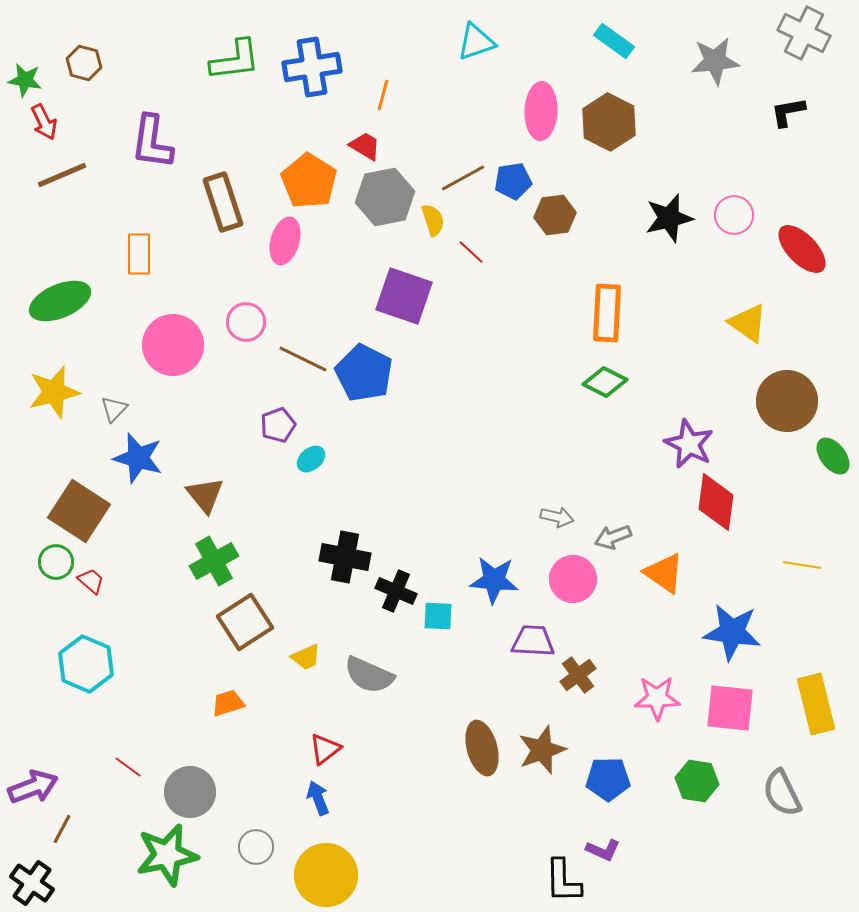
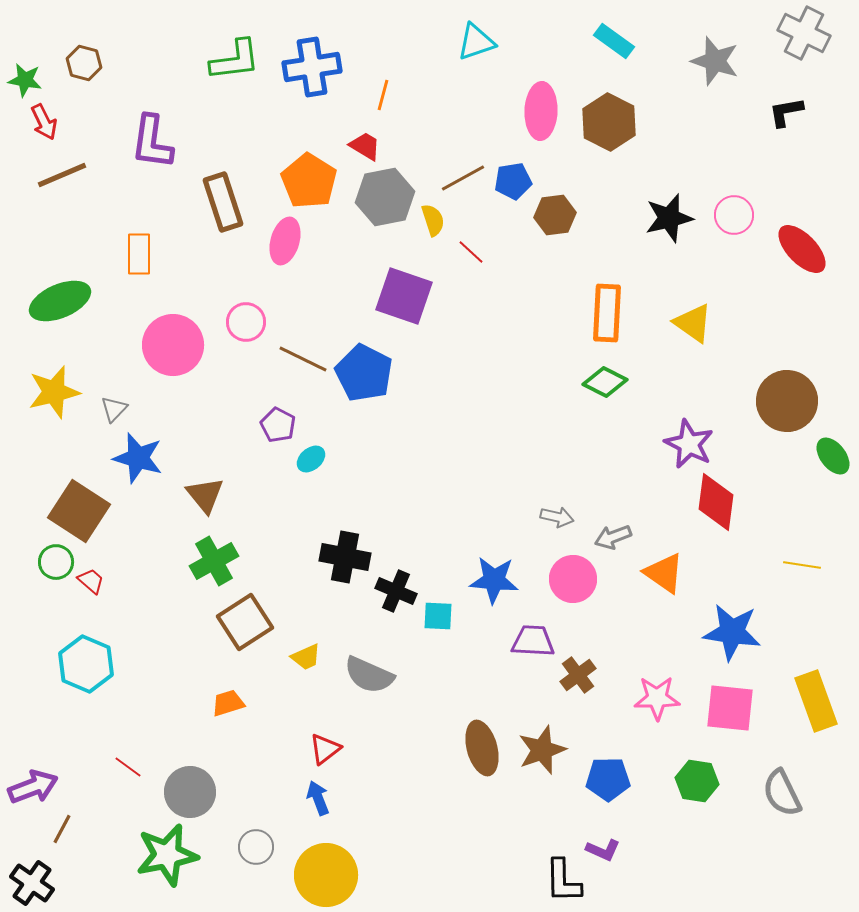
gray star at (715, 61): rotated 24 degrees clockwise
black L-shape at (788, 112): moved 2 px left
yellow triangle at (748, 323): moved 55 px left
purple pentagon at (278, 425): rotated 24 degrees counterclockwise
yellow rectangle at (816, 704): moved 3 px up; rotated 6 degrees counterclockwise
